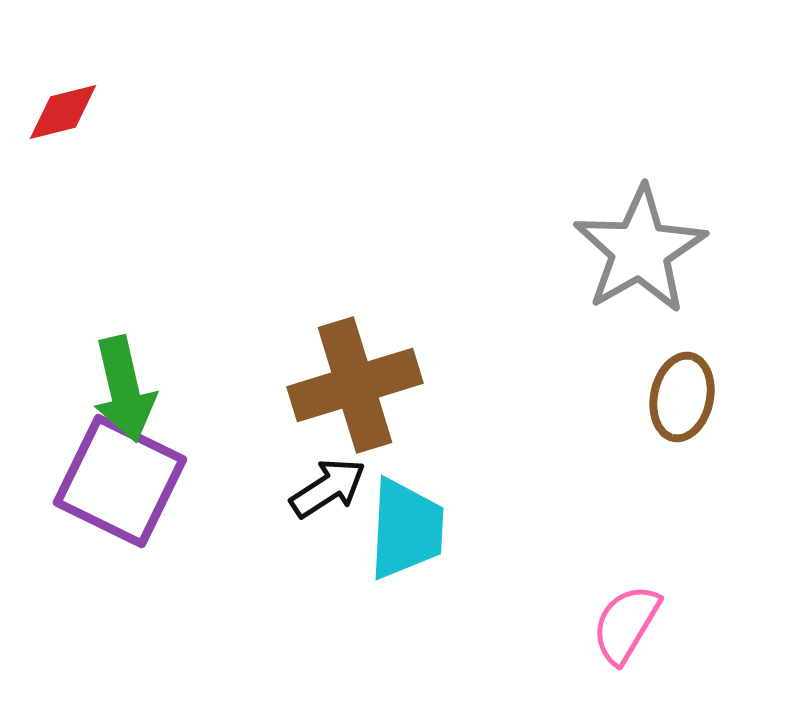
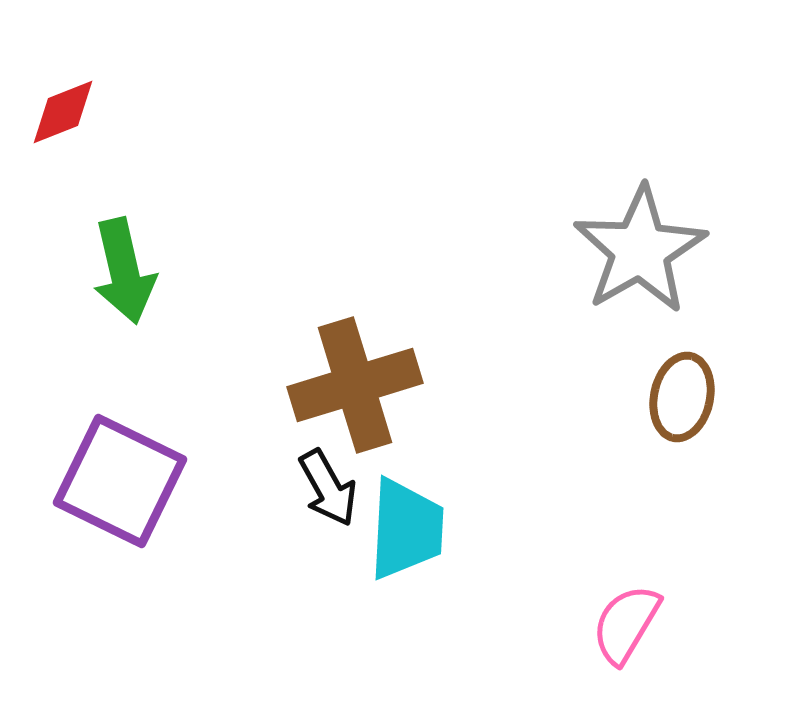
red diamond: rotated 8 degrees counterclockwise
green arrow: moved 118 px up
black arrow: rotated 94 degrees clockwise
